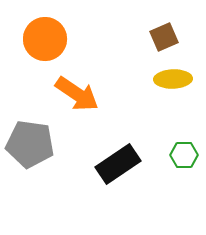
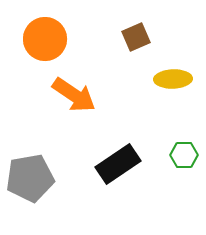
brown square: moved 28 px left
orange arrow: moved 3 px left, 1 px down
gray pentagon: moved 34 px down; rotated 18 degrees counterclockwise
